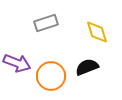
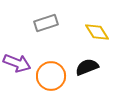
yellow diamond: rotated 15 degrees counterclockwise
